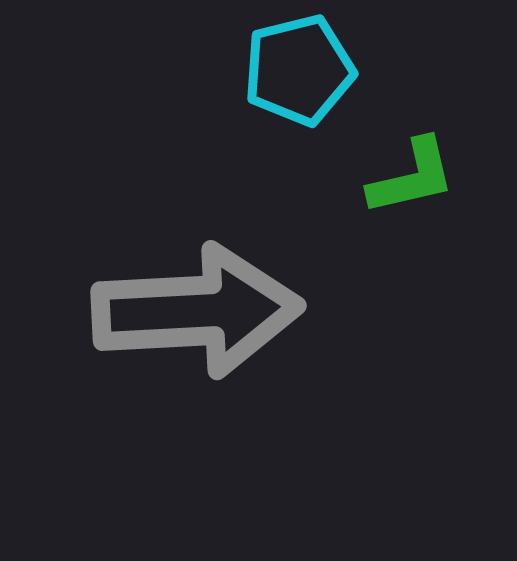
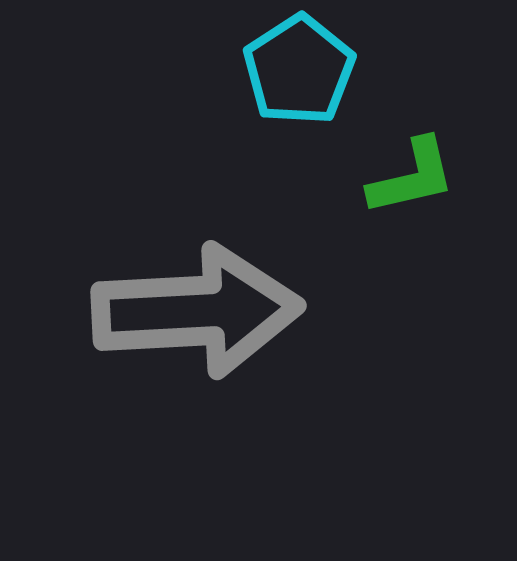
cyan pentagon: rotated 19 degrees counterclockwise
